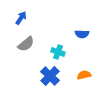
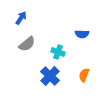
gray semicircle: moved 1 px right
orange semicircle: rotated 56 degrees counterclockwise
